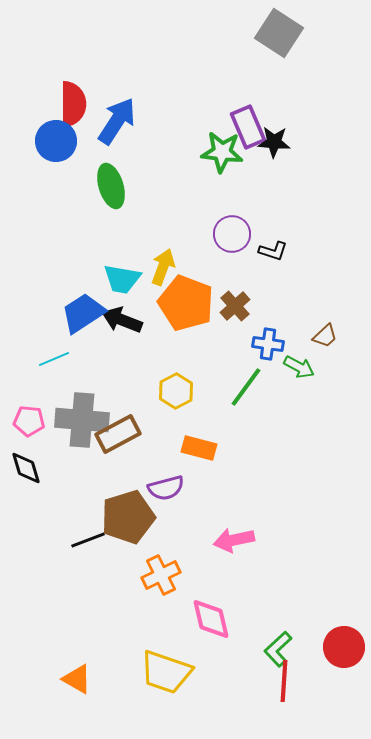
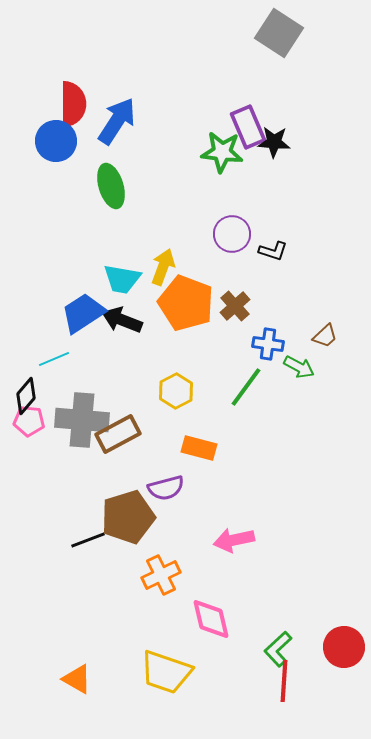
black diamond: moved 72 px up; rotated 57 degrees clockwise
